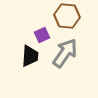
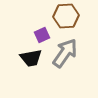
brown hexagon: moved 1 px left; rotated 10 degrees counterclockwise
black trapezoid: moved 1 px right, 2 px down; rotated 75 degrees clockwise
